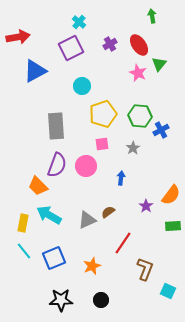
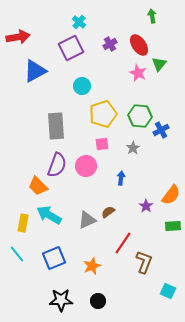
cyan line: moved 7 px left, 3 px down
brown L-shape: moved 1 px left, 7 px up
black circle: moved 3 px left, 1 px down
